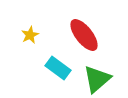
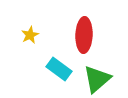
red ellipse: rotated 40 degrees clockwise
cyan rectangle: moved 1 px right, 1 px down
